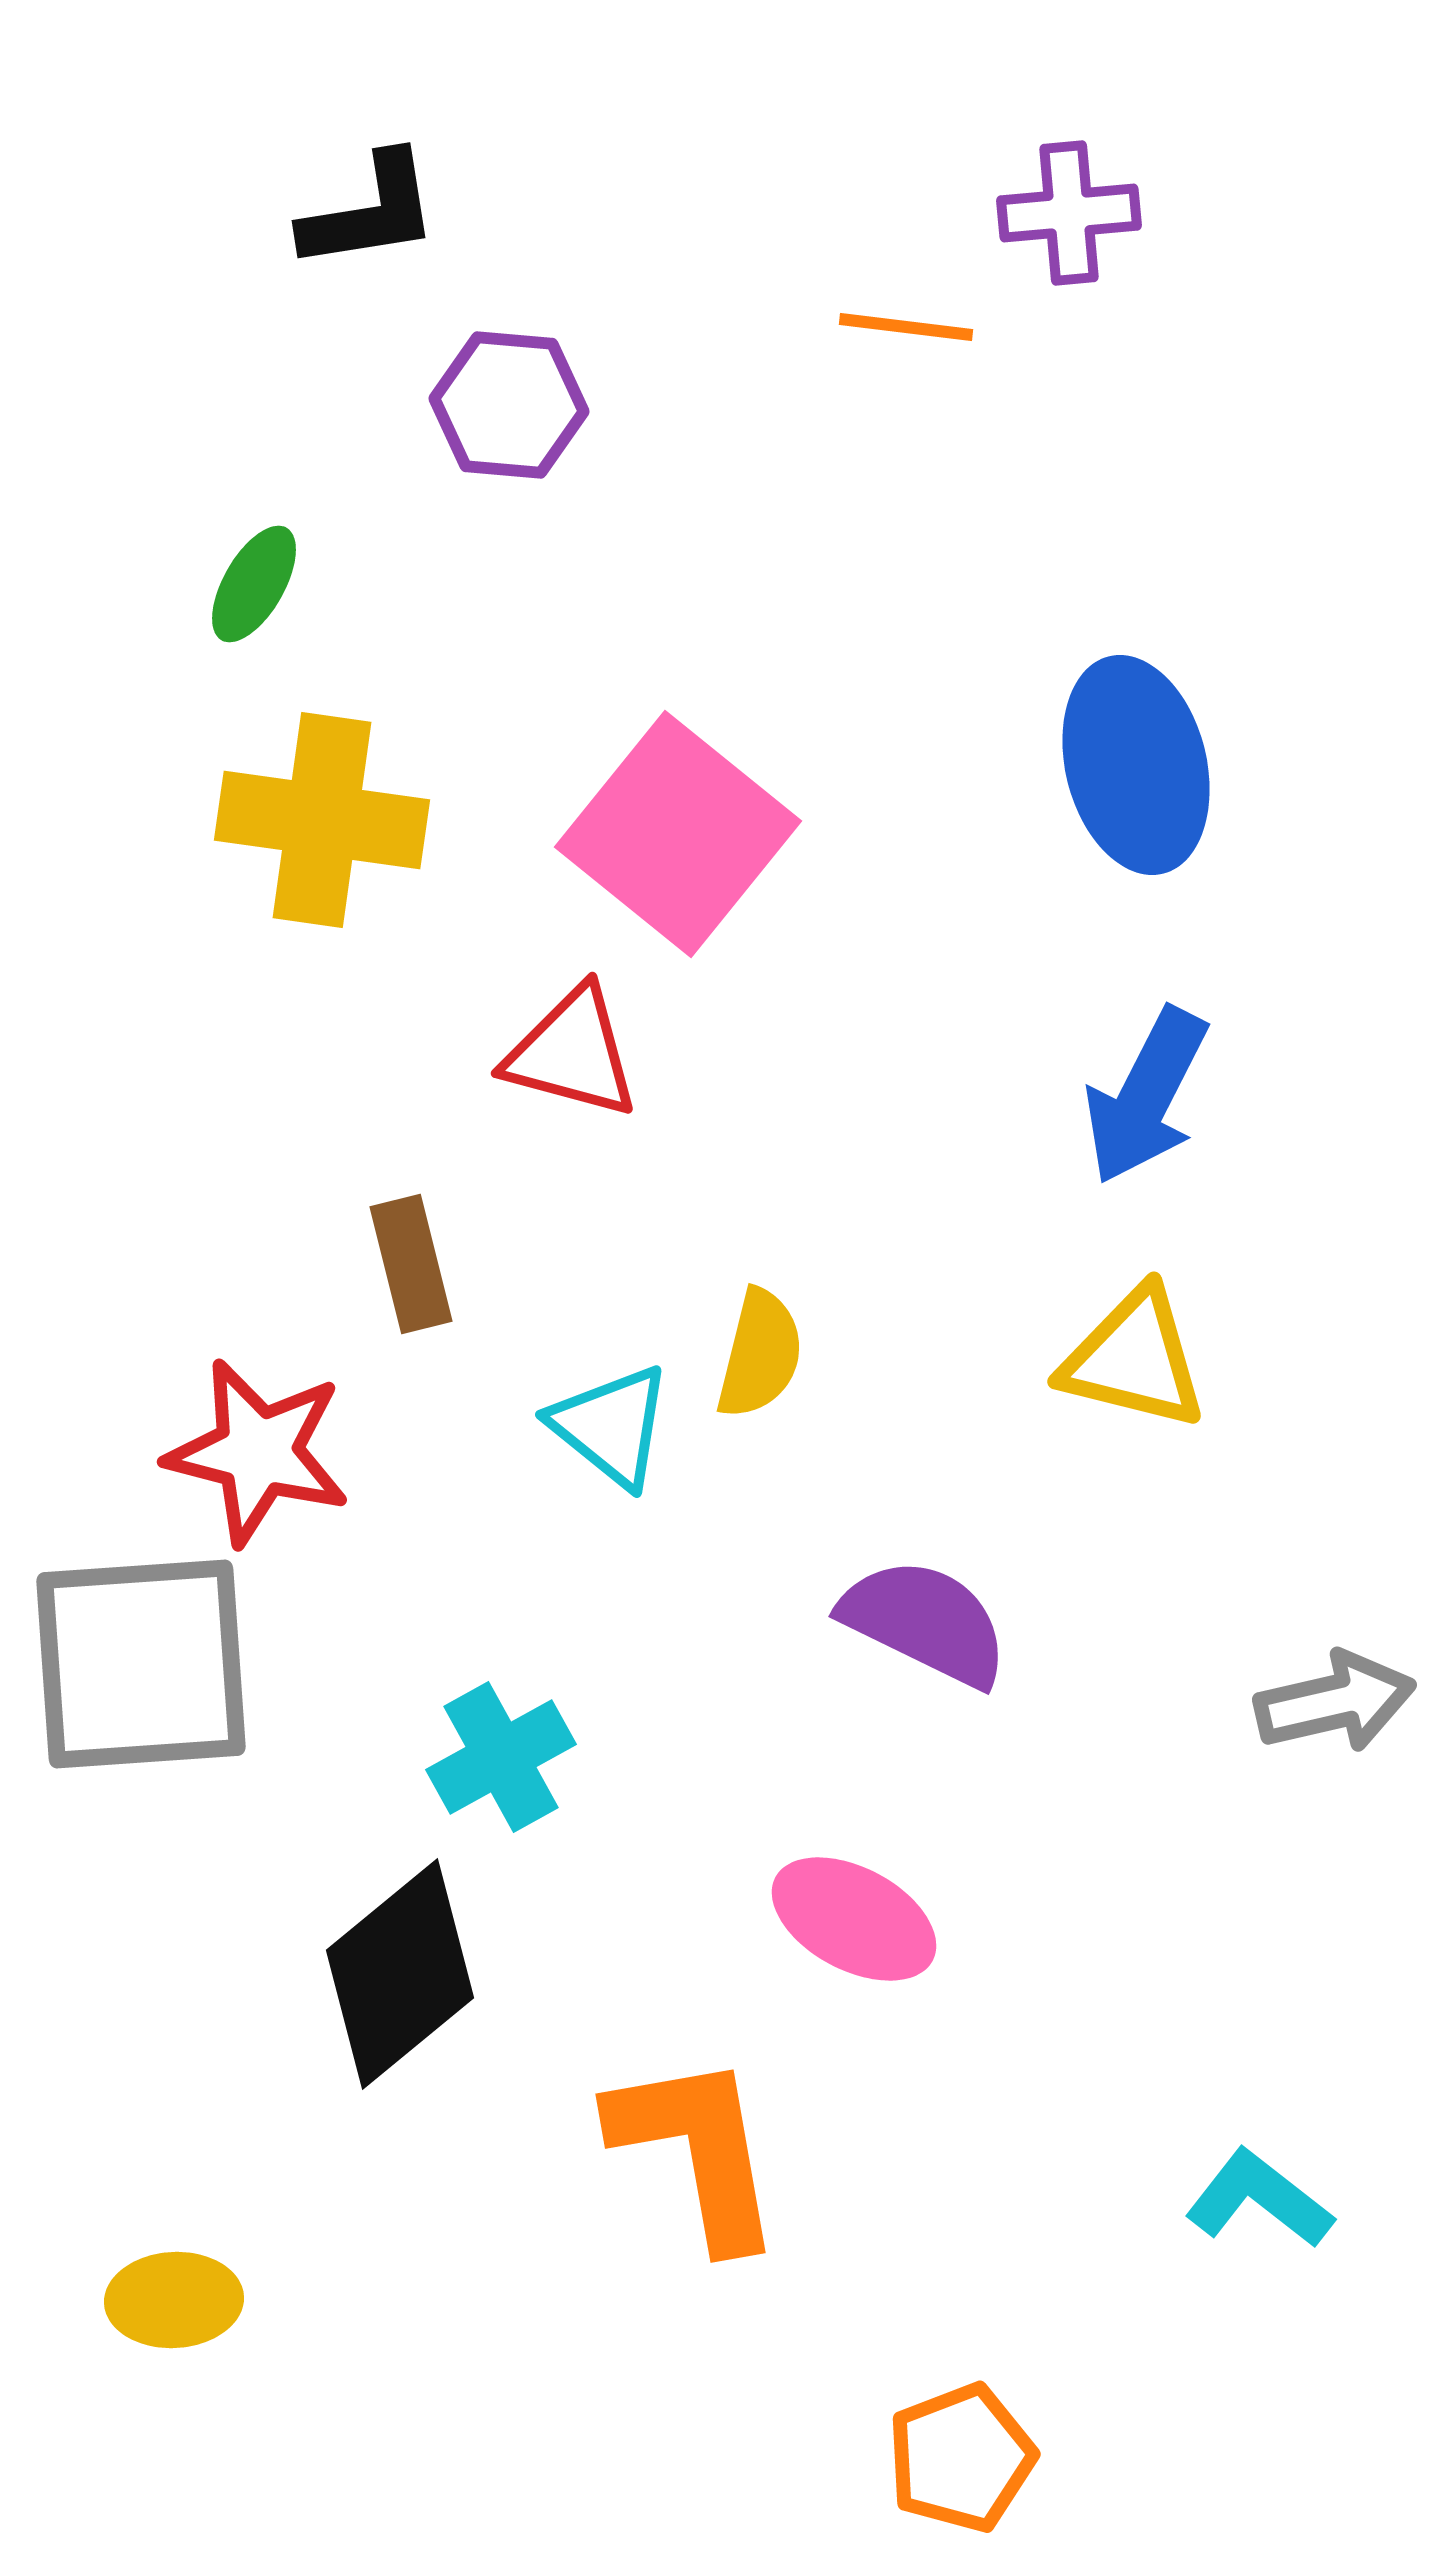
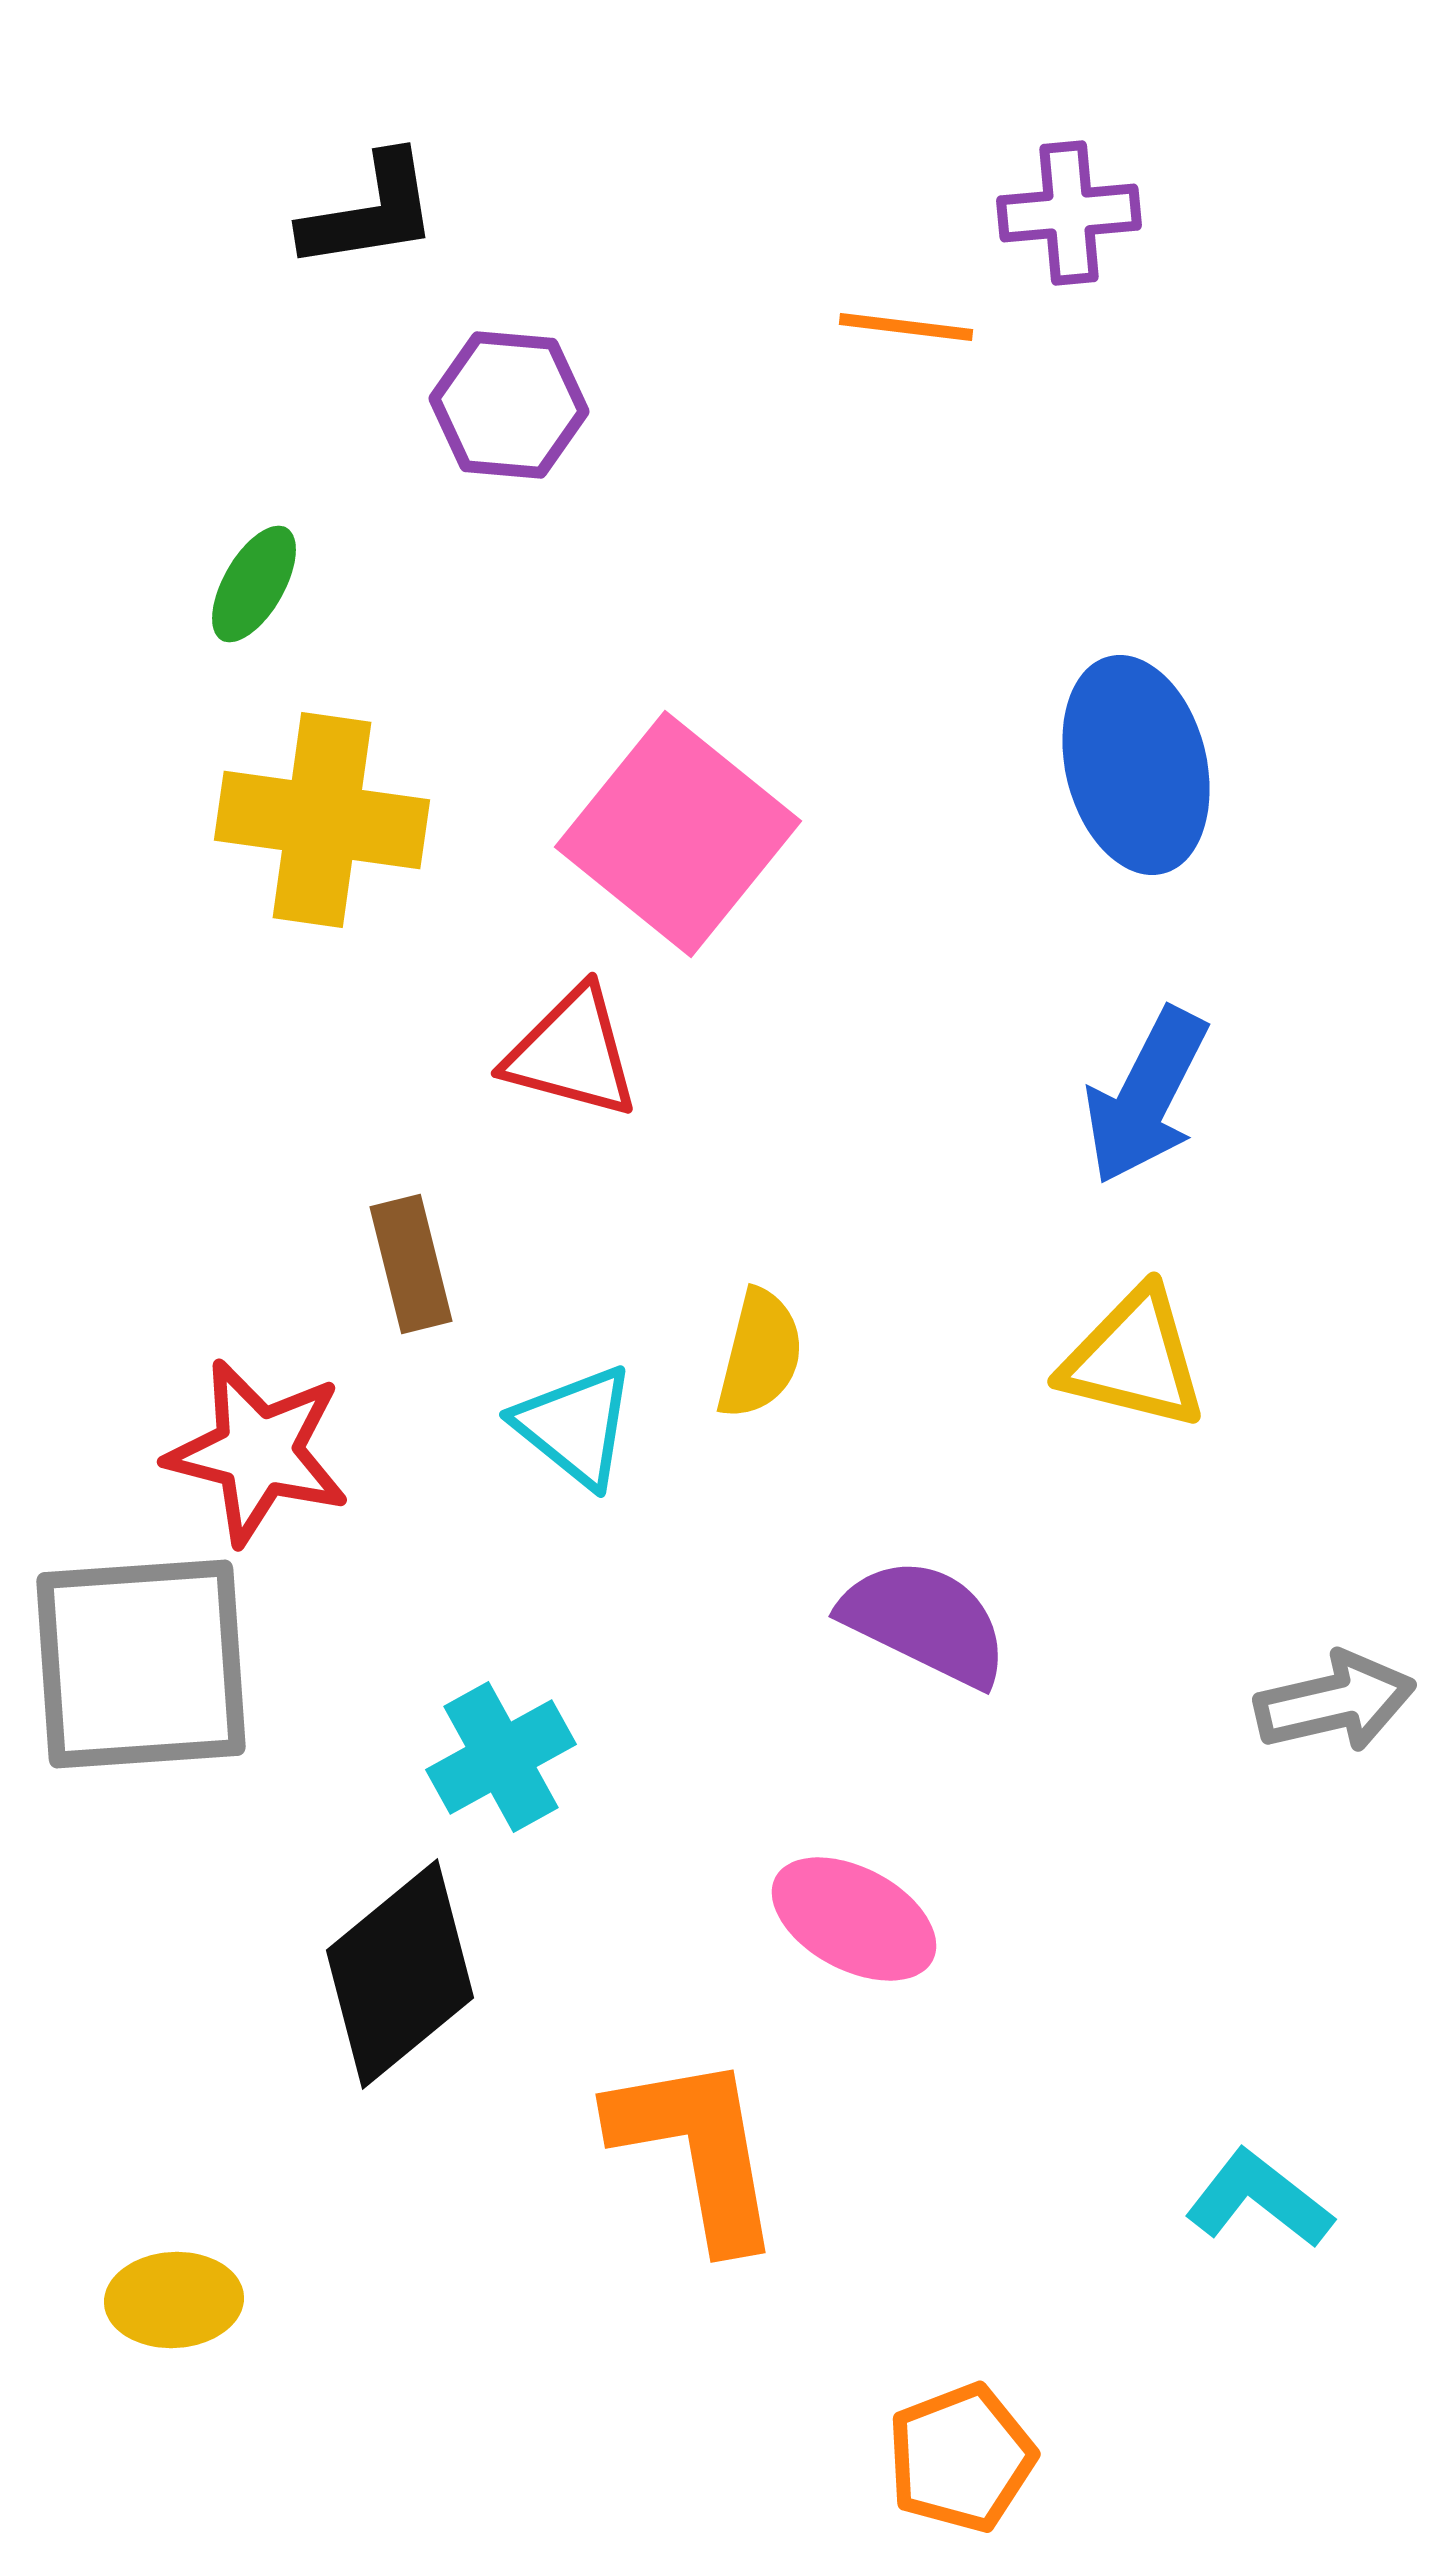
cyan triangle: moved 36 px left
